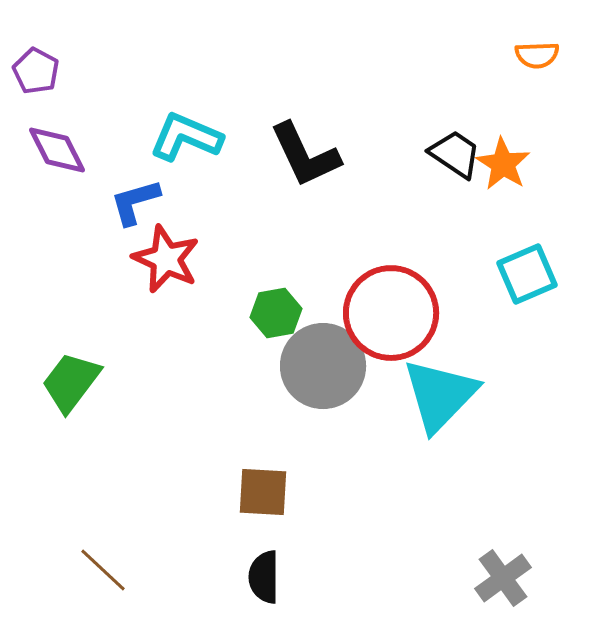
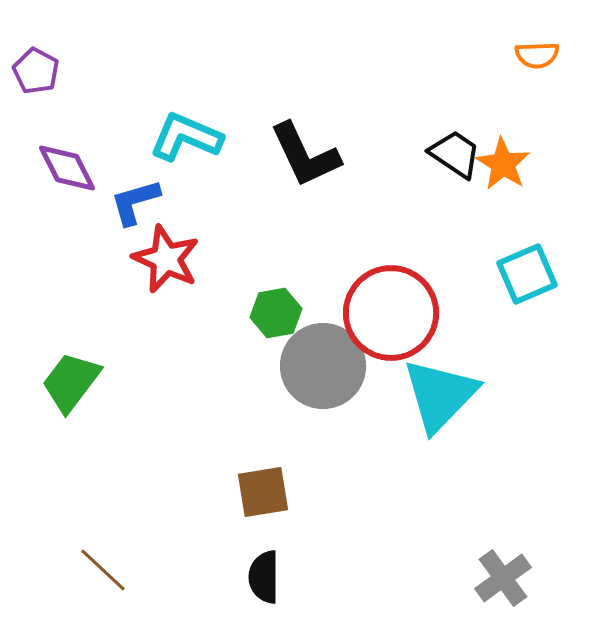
purple diamond: moved 10 px right, 18 px down
brown square: rotated 12 degrees counterclockwise
